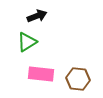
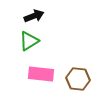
black arrow: moved 3 px left
green triangle: moved 2 px right, 1 px up
